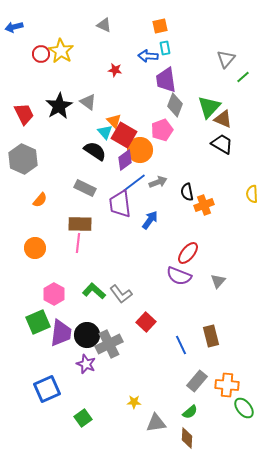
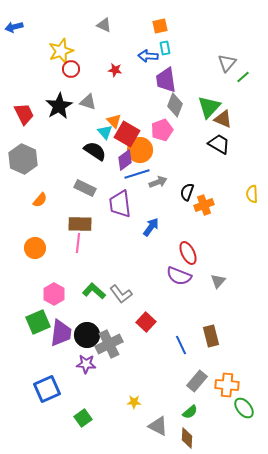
yellow star at (61, 51): rotated 20 degrees clockwise
red circle at (41, 54): moved 30 px right, 15 px down
gray triangle at (226, 59): moved 1 px right, 4 px down
gray triangle at (88, 102): rotated 18 degrees counterclockwise
red square at (124, 135): moved 3 px right, 1 px up
black trapezoid at (222, 144): moved 3 px left
blue line at (134, 183): moved 3 px right, 9 px up; rotated 20 degrees clockwise
black semicircle at (187, 192): rotated 30 degrees clockwise
blue arrow at (150, 220): moved 1 px right, 7 px down
red ellipse at (188, 253): rotated 65 degrees counterclockwise
purple star at (86, 364): rotated 18 degrees counterclockwise
gray triangle at (156, 423): moved 2 px right, 3 px down; rotated 35 degrees clockwise
